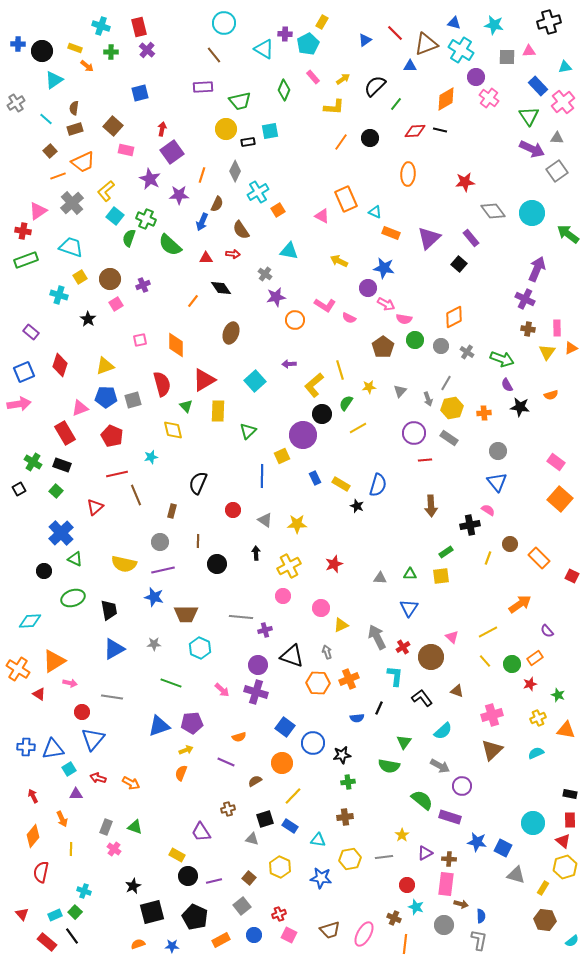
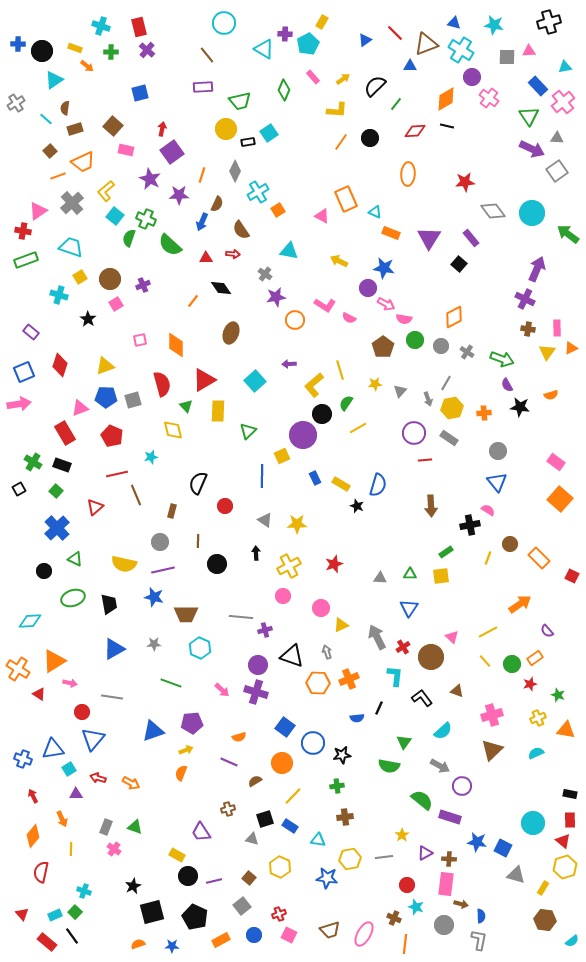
brown line at (214, 55): moved 7 px left
purple circle at (476, 77): moved 4 px left
yellow L-shape at (334, 107): moved 3 px right, 3 px down
brown semicircle at (74, 108): moved 9 px left
black line at (440, 130): moved 7 px right, 4 px up
cyan square at (270, 131): moved 1 px left, 2 px down; rotated 24 degrees counterclockwise
purple triangle at (429, 238): rotated 15 degrees counterclockwise
yellow star at (369, 387): moved 6 px right, 3 px up
red circle at (233, 510): moved 8 px left, 4 px up
blue cross at (61, 533): moved 4 px left, 5 px up
black trapezoid at (109, 610): moved 6 px up
blue triangle at (159, 726): moved 6 px left, 5 px down
blue cross at (26, 747): moved 3 px left, 12 px down; rotated 18 degrees clockwise
purple line at (226, 762): moved 3 px right
green cross at (348, 782): moved 11 px left, 4 px down
blue star at (321, 878): moved 6 px right
